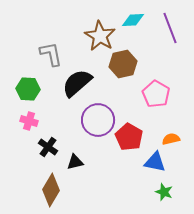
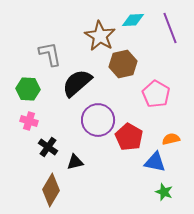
gray L-shape: moved 1 px left
